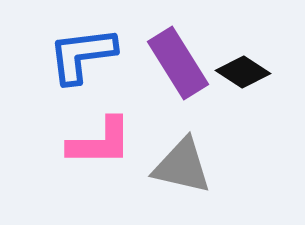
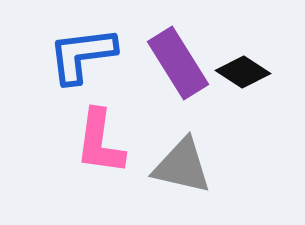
pink L-shape: rotated 98 degrees clockwise
